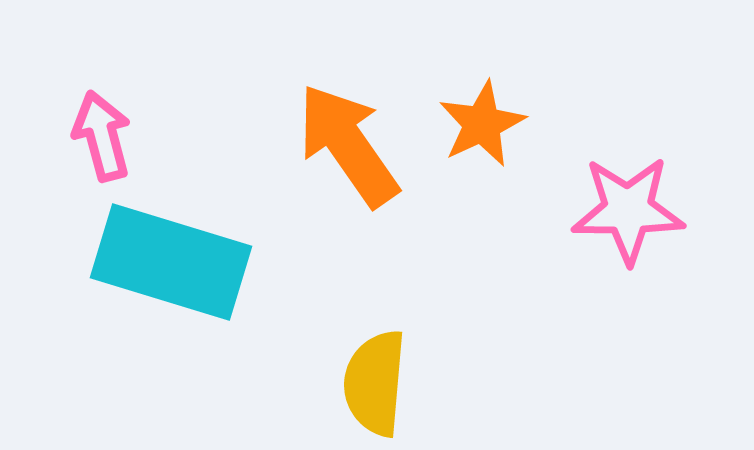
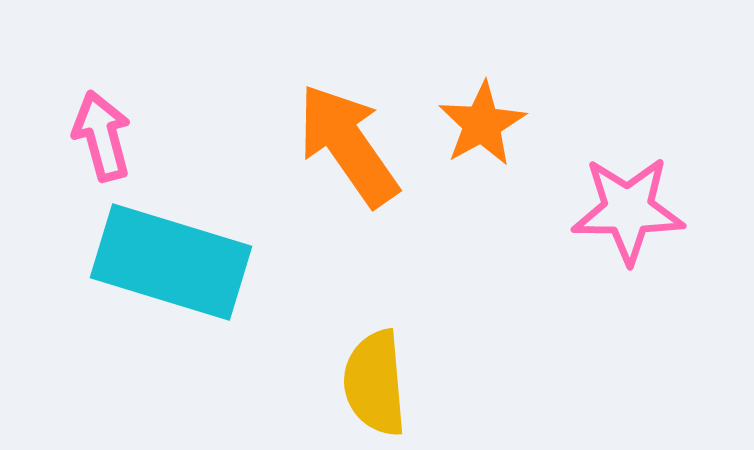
orange star: rotated 4 degrees counterclockwise
yellow semicircle: rotated 10 degrees counterclockwise
